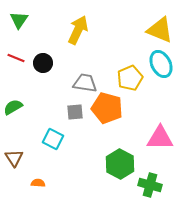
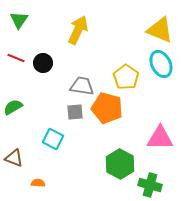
yellow pentagon: moved 4 px left, 1 px up; rotated 15 degrees counterclockwise
gray trapezoid: moved 3 px left, 3 px down
brown triangle: rotated 36 degrees counterclockwise
